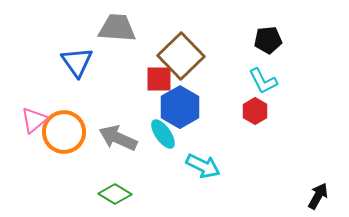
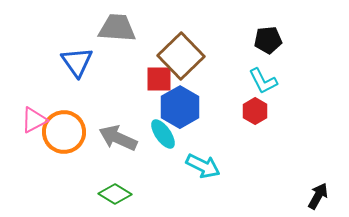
pink triangle: rotated 12 degrees clockwise
